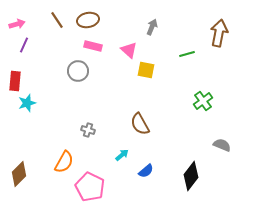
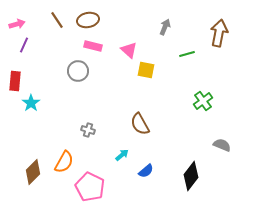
gray arrow: moved 13 px right
cyan star: moved 4 px right; rotated 18 degrees counterclockwise
brown diamond: moved 14 px right, 2 px up
